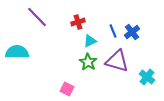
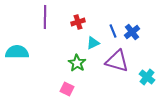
purple line: moved 8 px right; rotated 45 degrees clockwise
cyan triangle: moved 3 px right, 2 px down
green star: moved 11 px left, 1 px down
